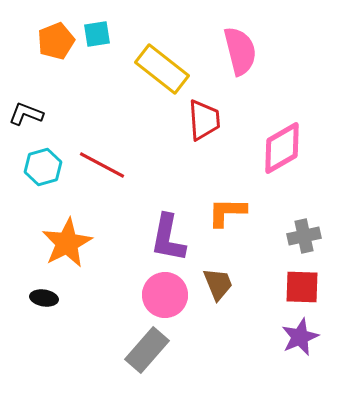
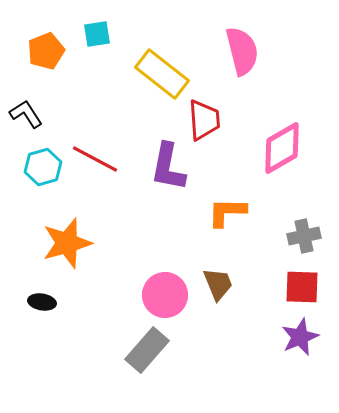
orange pentagon: moved 10 px left, 10 px down
pink semicircle: moved 2 px right
yellow rectangle: moved 5 px down
black L-shape: rotated 36 degrees clockwise
red line: moved 7 px left, 6 px up
purple L-shape: moved 71 px up
orange star: rotated 12 degrees clockwise
black ellipse: moved 2 px left, 4 px down
